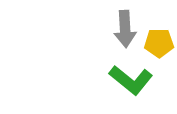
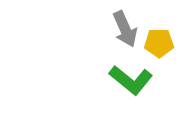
gray arrow: rotated 21 degrees counterclockwise
